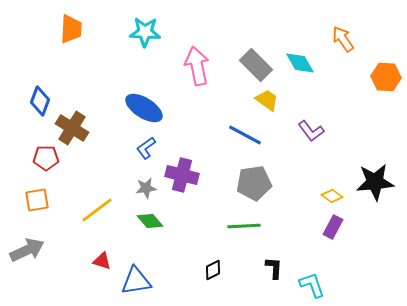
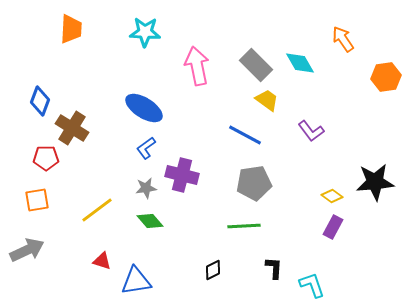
orange hexagon: rotated 12 degrees counterclockwise
